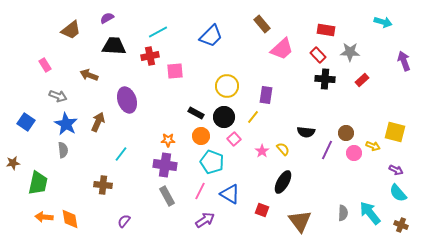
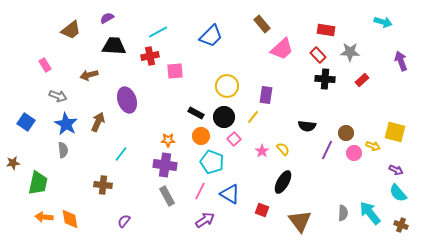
purple arrow at (404, 61): moved 3 px left
brown arrow at (89, 75): rotated 36 degrees counterclockwise
black semicircle at (306, 132): moved 1 px right, 6 px up
